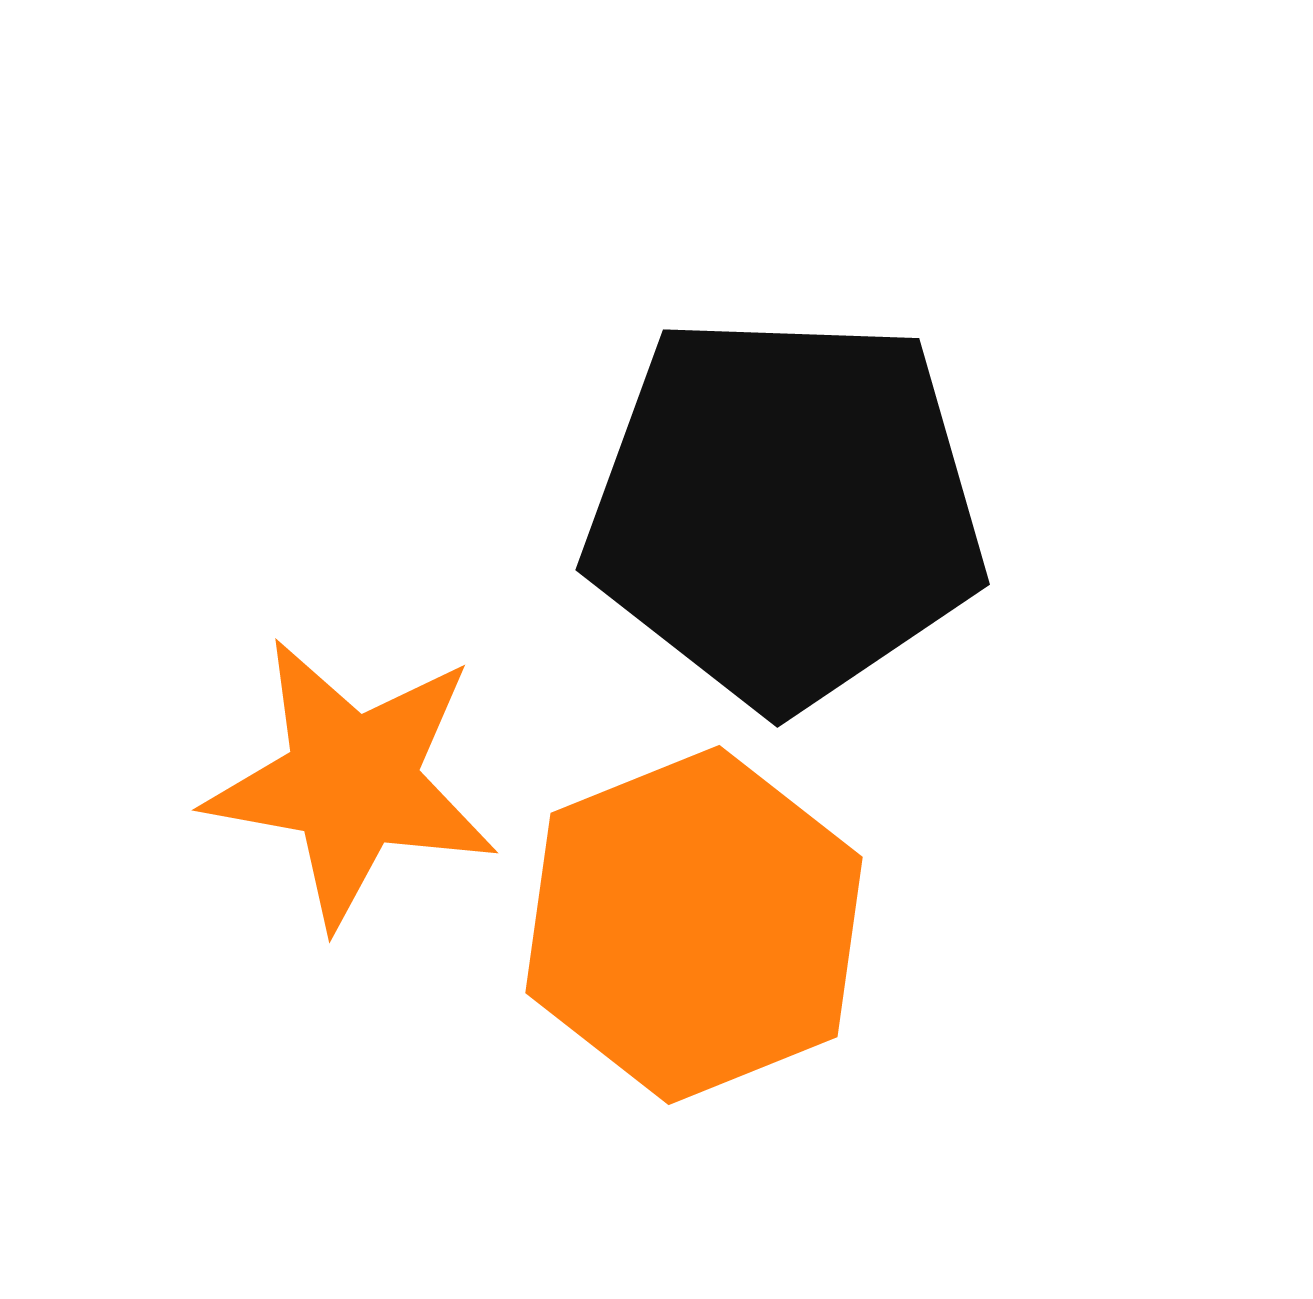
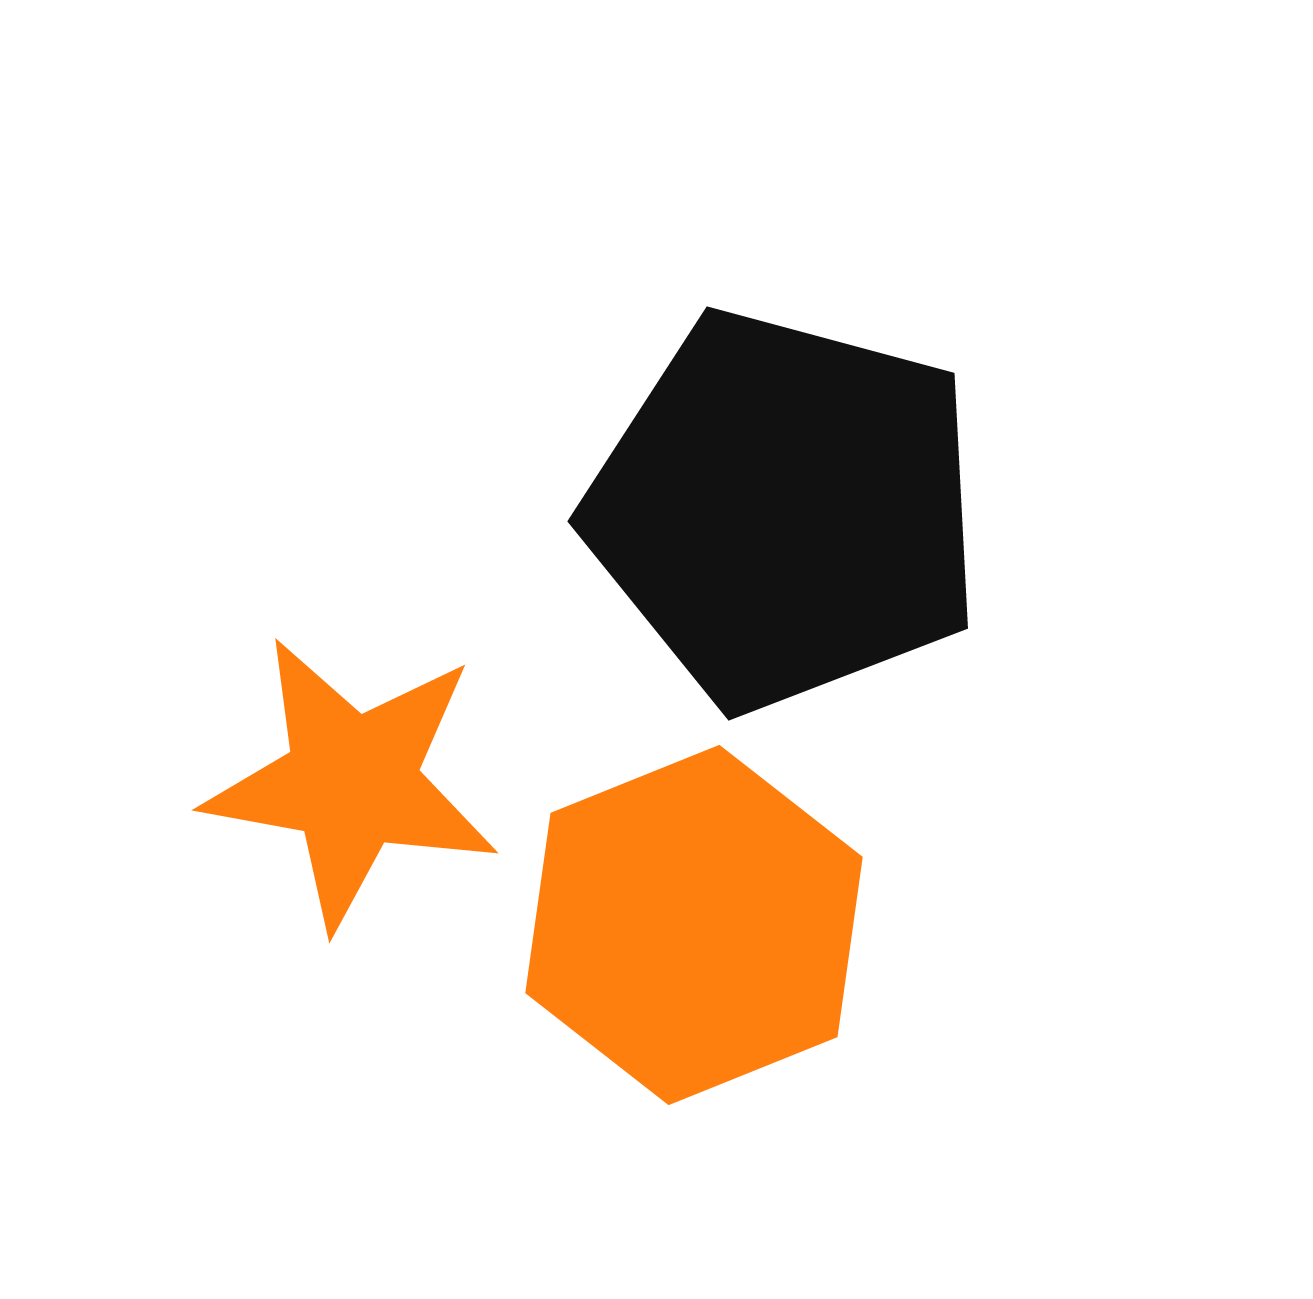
black pentagon: rotated 13 degrees clockwise
